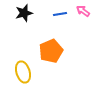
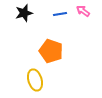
orange pentagon: rotated 30 degrees counterclockwise
yellow ellipse: moved 12 px right, 8 px down
